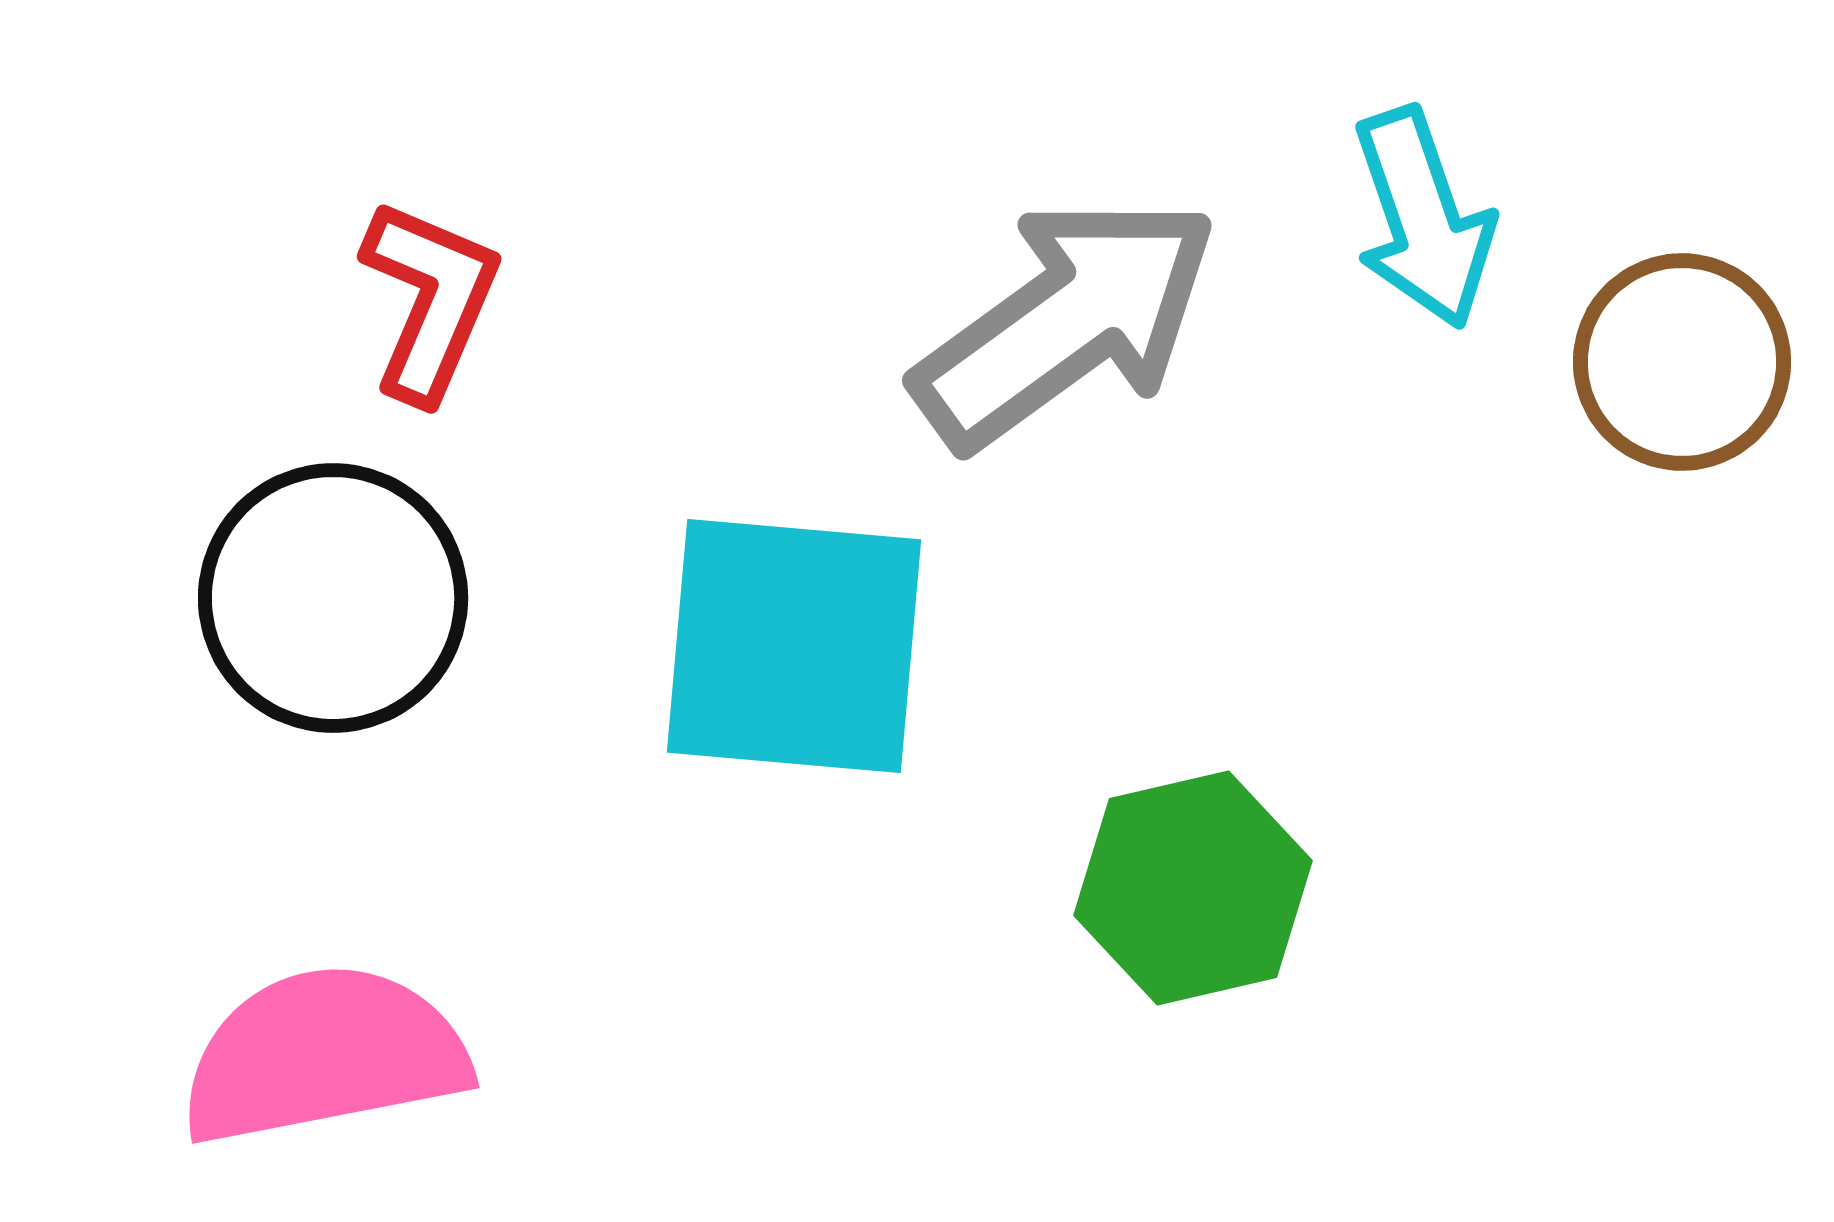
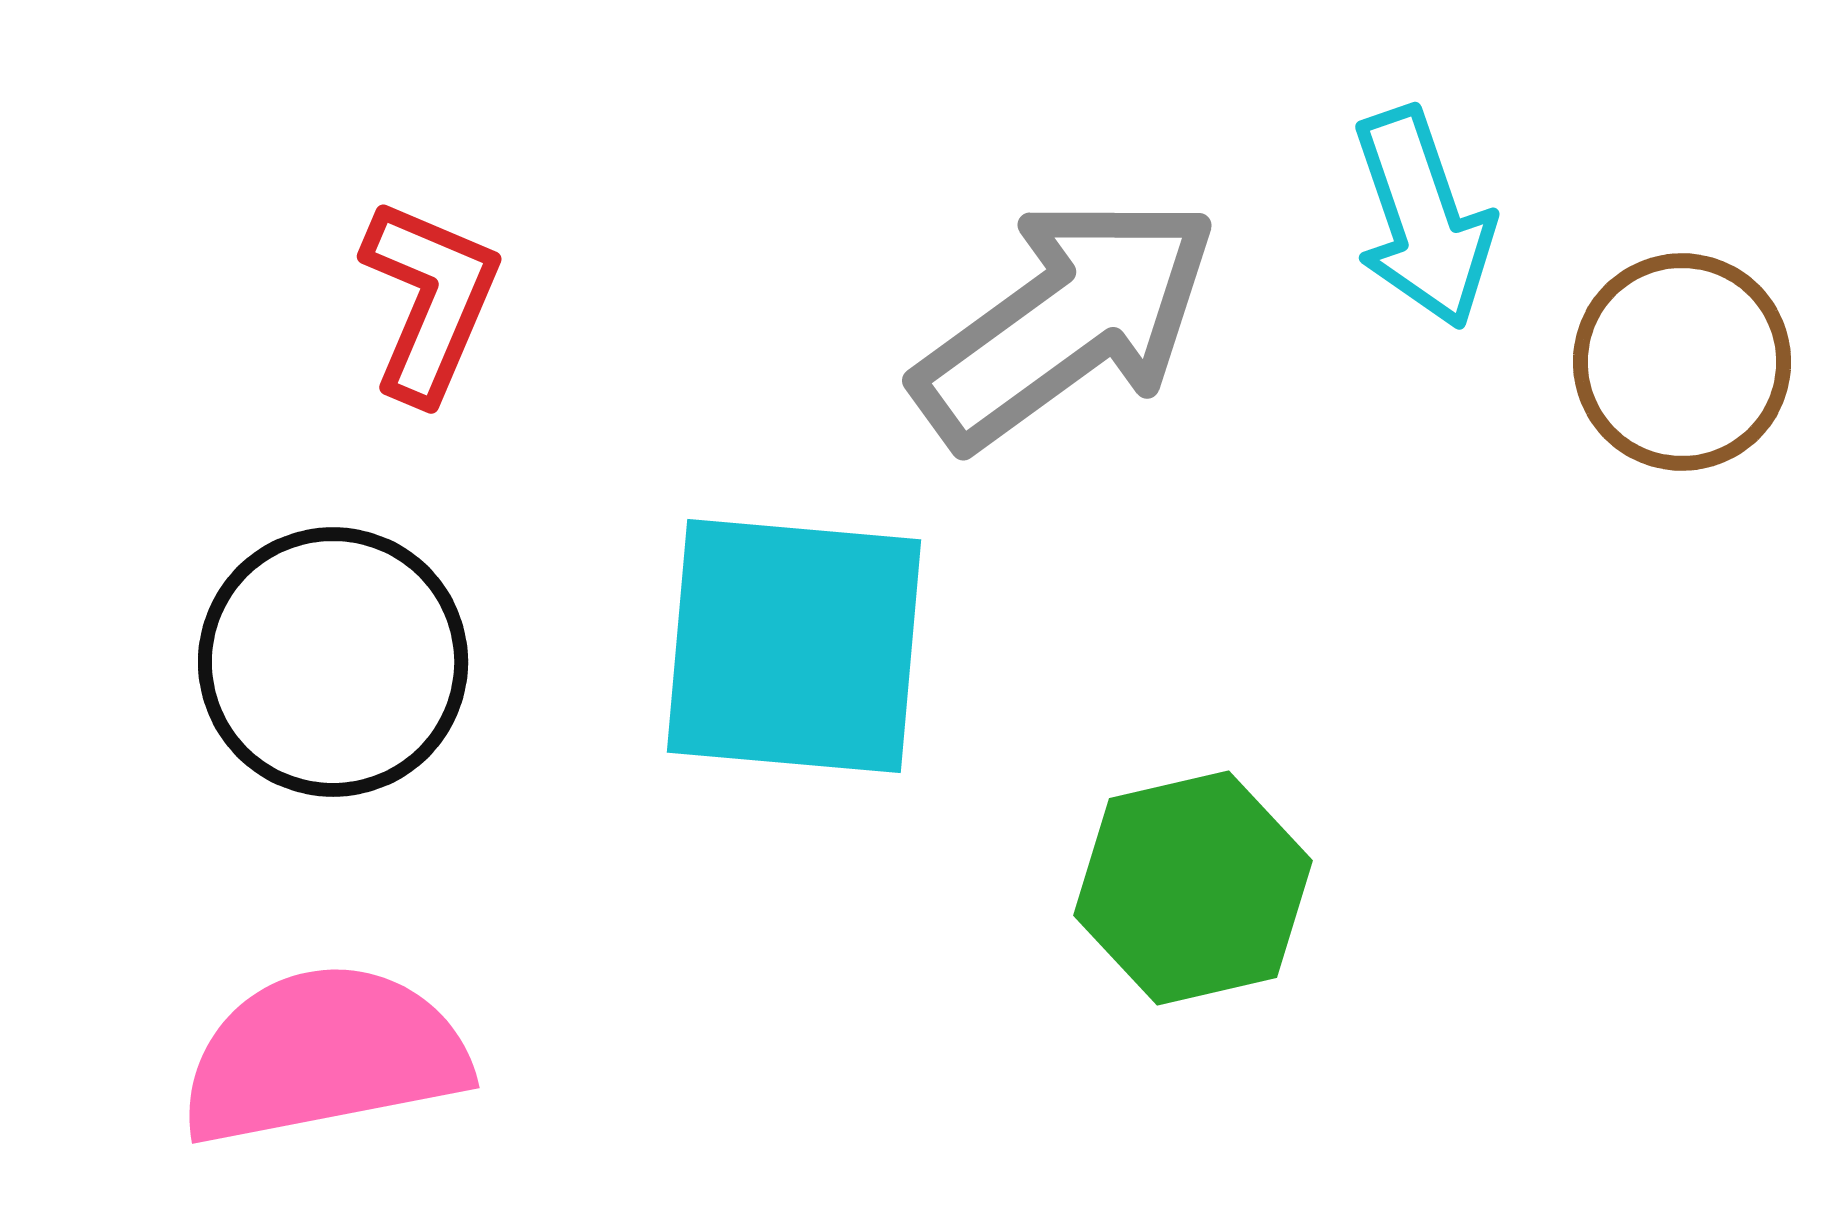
black circle: moved 64 px down
